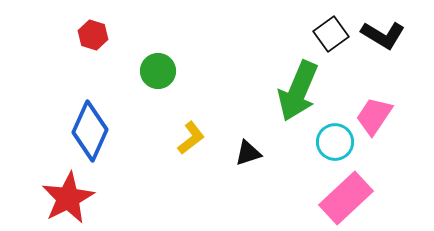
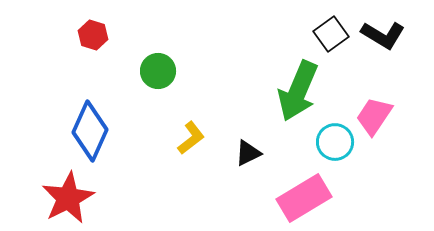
black triangle: rotated 8 degrees counterclockwise
pink rectangle: moved 42 px left; rotated 12 degrees clockwise
